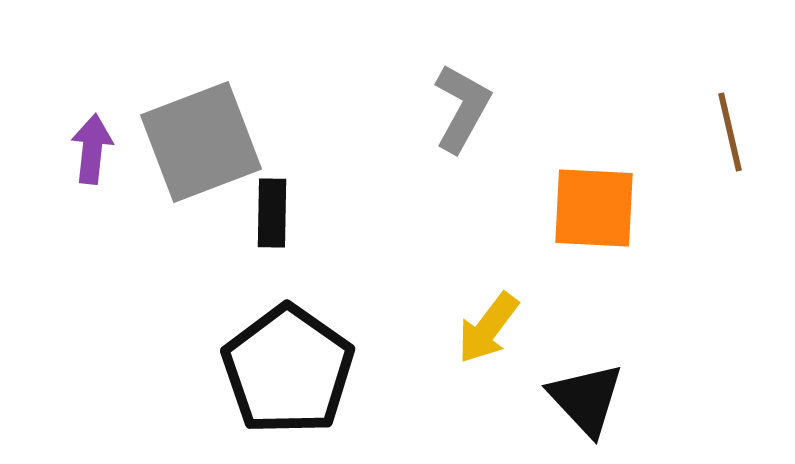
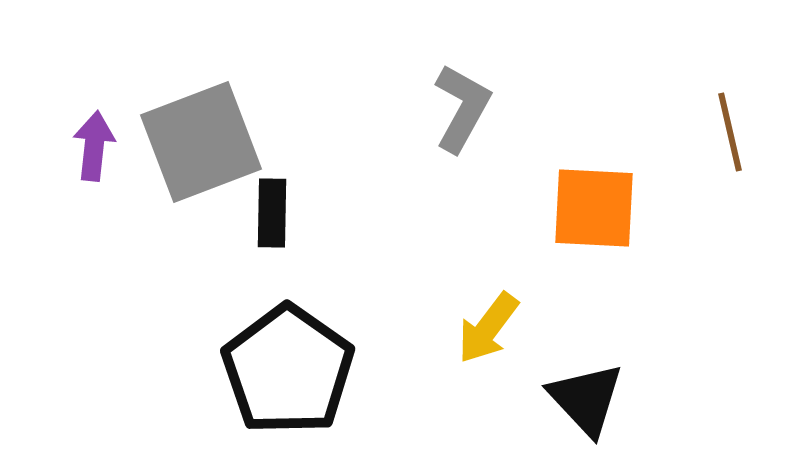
purple arrow: moved 2 px right, 3 px up
